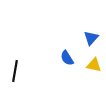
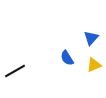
yellow triangle: rotated 35 degrees counterclockwise
black line: rotated 50 degrees clockwise
